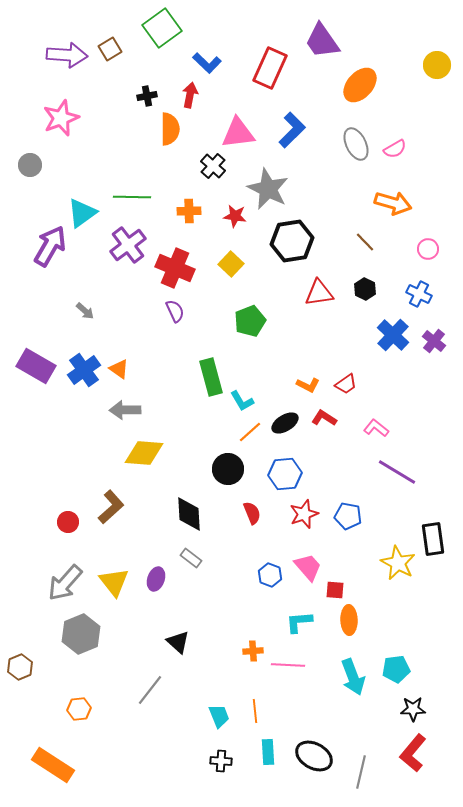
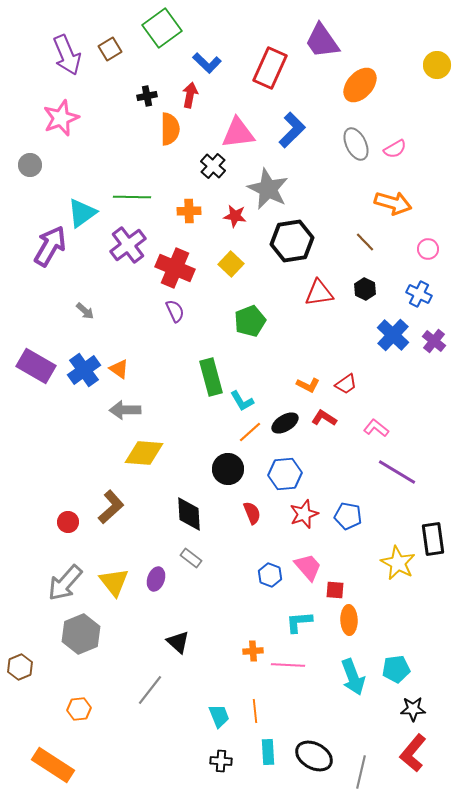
purple arrow at (67, 55): rotated 63 degrees clockwise
